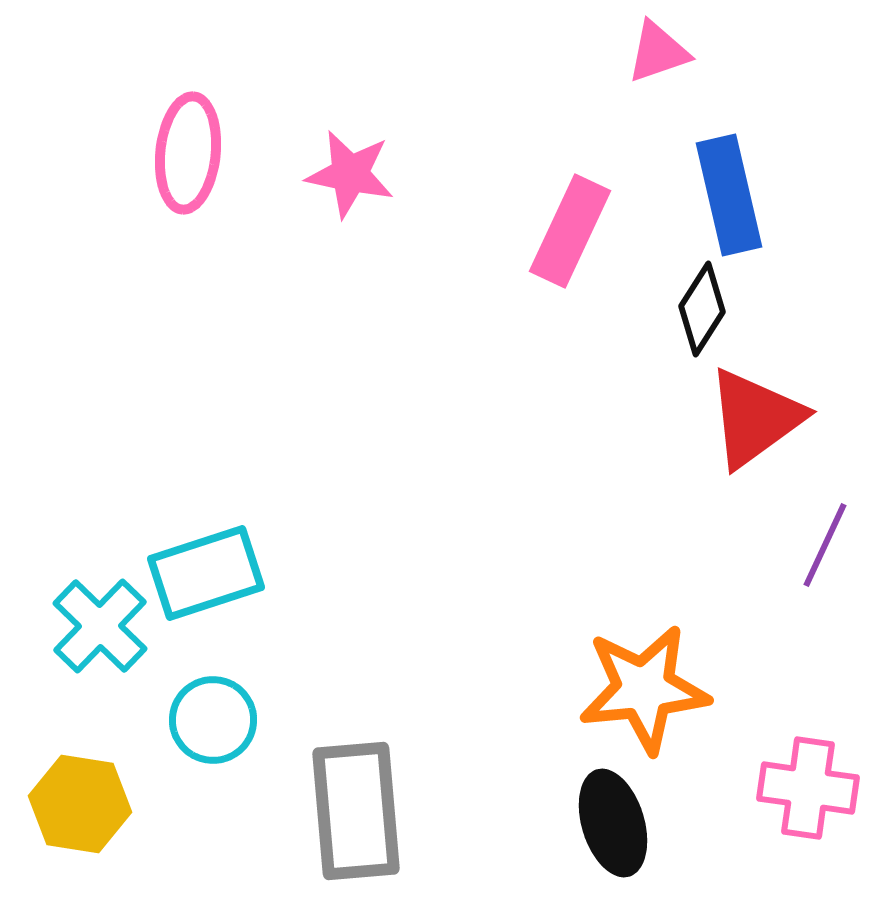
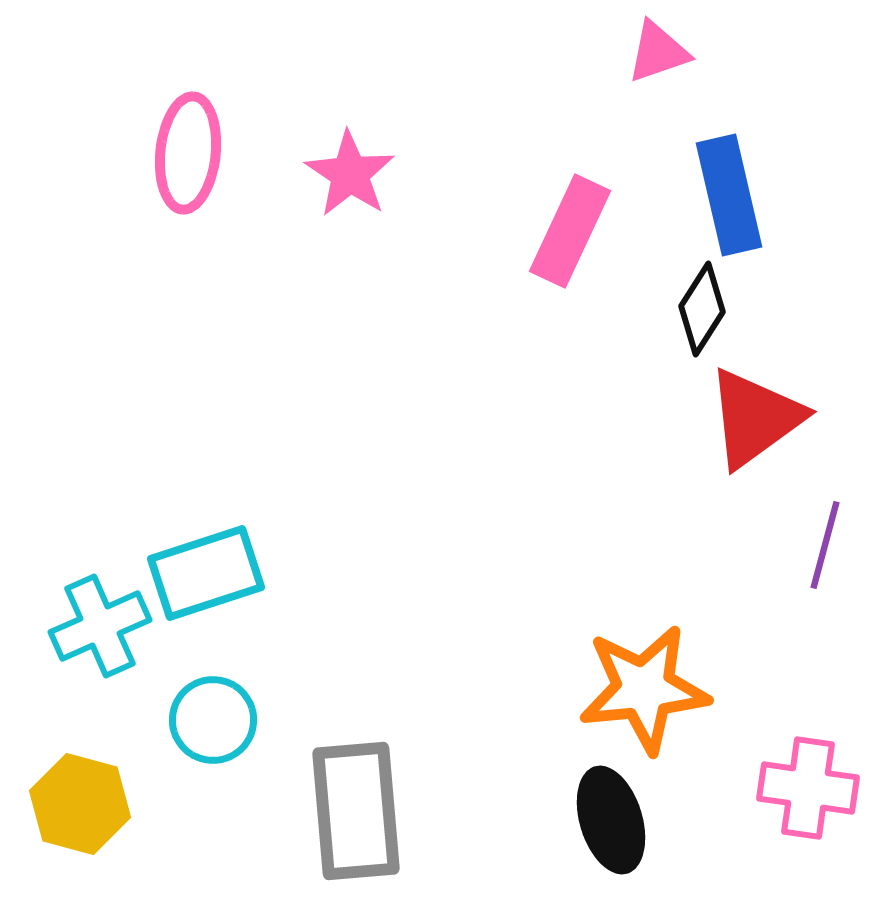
pink star: rotated 22 degrees clockwise
purple line: rotated 10 degrees counterclockwise
cyan cross: rotated 22 degrees clockwise
yellow hexagon: rotated 6 degrees clockwise
black ellipse: moved 2 px left, 3 px up
